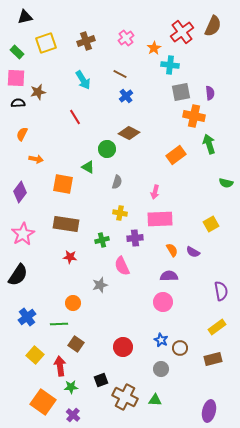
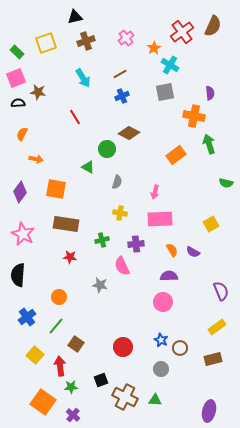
black triangle at (25, 17): moved 50 px right
cyan cross at (170, 65): rotated 24 degrees clockwise
brown line at (120, 74): rotated 56 degrees counterclockwise
pink square at (16, 78): rotated 24 degrees counterclockwise
cyan arrow at (83, 80): moved 2 px up
brown star at (38, 92): rotated 21 degrees clockwise
gray square at (181, 92): moved 16 px left
blue cross at (126, 96): moved 4 px left; rotated 16 degrees clockwise
orange square at (63, 184): moved 7 px left, 5 px down
pink star at (23, 234): rotated 15 degrees counterclockwise
purple cross at (135, 238): moved 1 px right, 6 px down
black semicircle at (18, 275): rotated 150 degrees clockwise
gray star at (100, 285): rotated 28 degrees clockwise
purple semicircle at (221, 291): rotated 12 degrees counterclockwise
orange circle at (73, 303): moved 14 px left, 6 px up
green line at (59, 324): moved 3 px left, 2 px down; rotated 48 degrees counterclockwise
